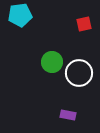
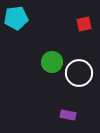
cyan pentagon: moved 4 px left, 3 px down
